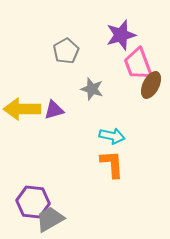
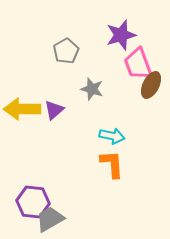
purple triangle: rotated 25 degrees counterclockwise
